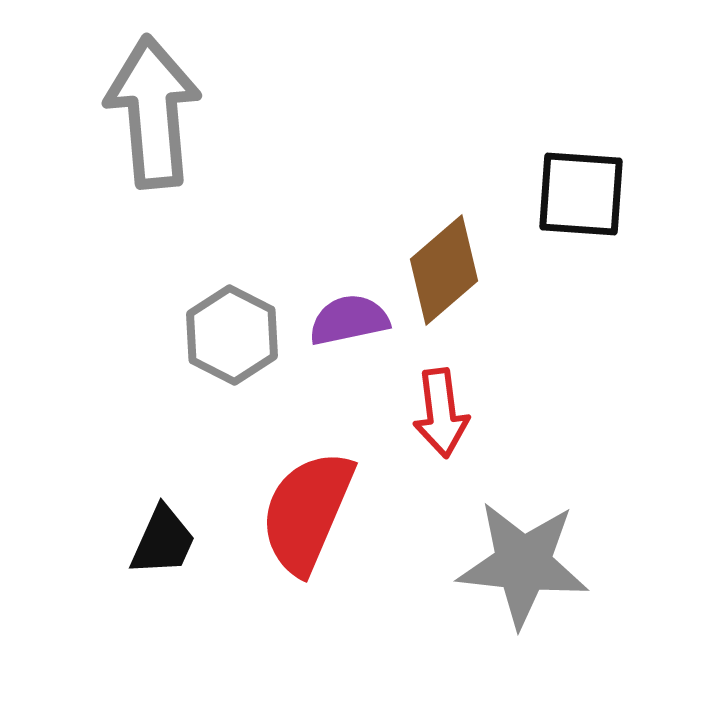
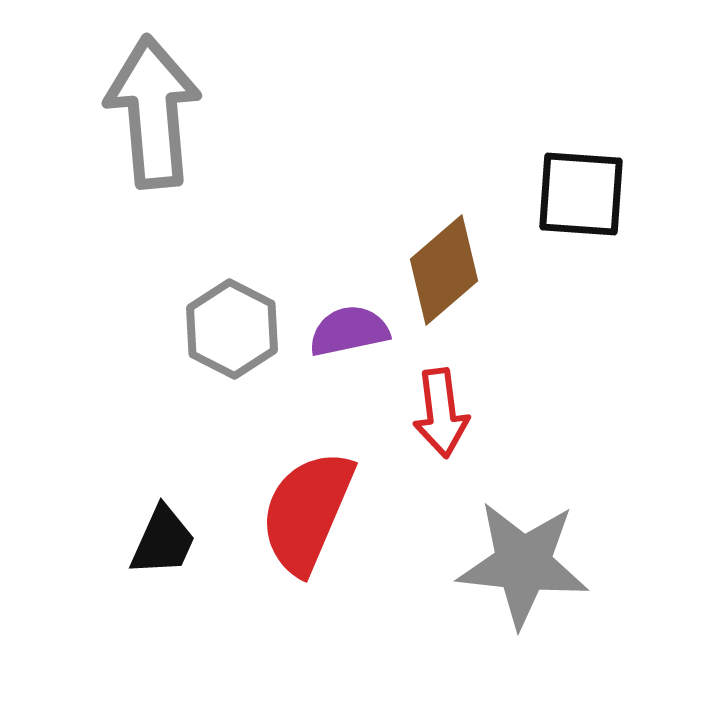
purple semicircle: moved 11 px down
gray hexagon: moved 6 px up
